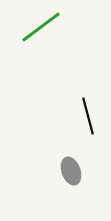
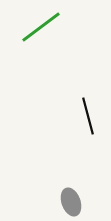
gray ellipse: moved 31 px down
